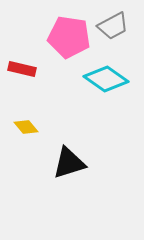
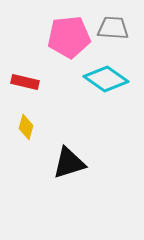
gray trapezoid: moved 2 px down; rotated 148 degrees counterclockwise
pink pentagon: rotated 15 degrees counterclockwise
red rectangle: moved 3 px right, 13 px down
yellow diamond: rotated 55 degrees clockwise
